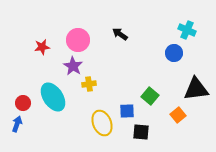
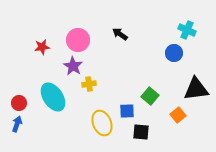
red circle: moved 4 px left
